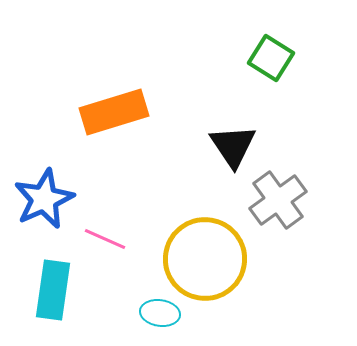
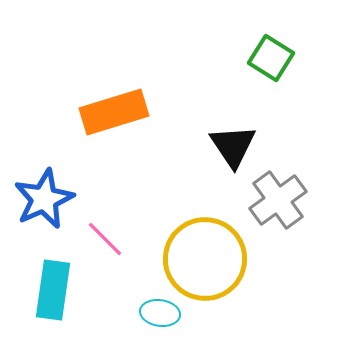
pink line: rotated 21 degrees clockwise
